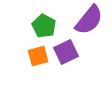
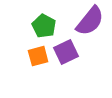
purple semicircle: moved 1 px right, 1 px down
